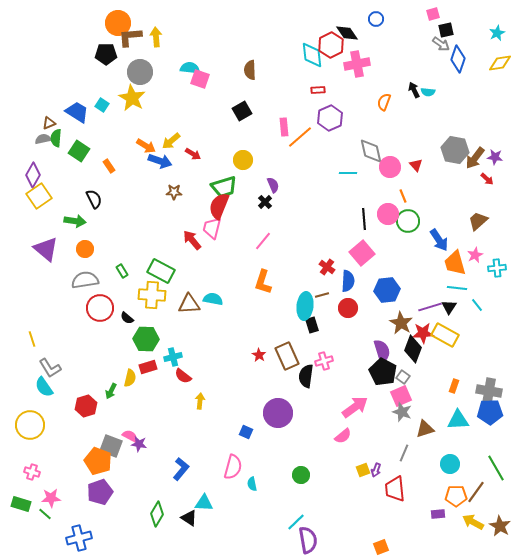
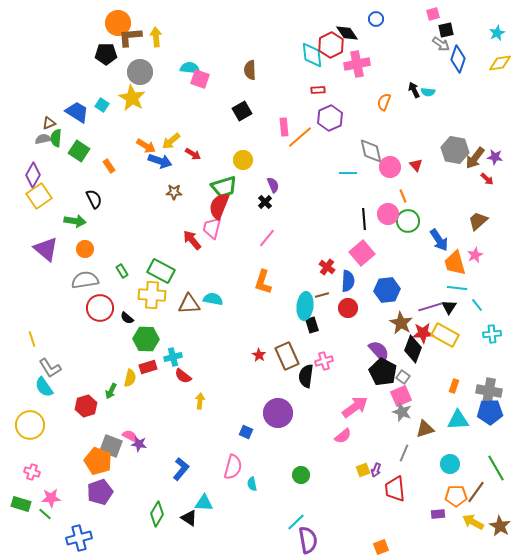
pink line at (263, 241): moved 4 px right, 3 px up
cyan cross at (497, 268): moved 5 px left, 66 px down
purple semicircle at (382, 351): moved 3 px left; rotated 25 degrees counterclockwise
